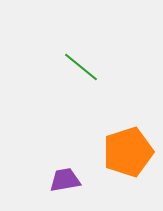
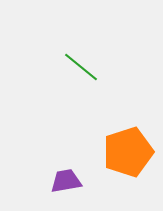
purple trapezoid: moved 1 px right, 1 px down
